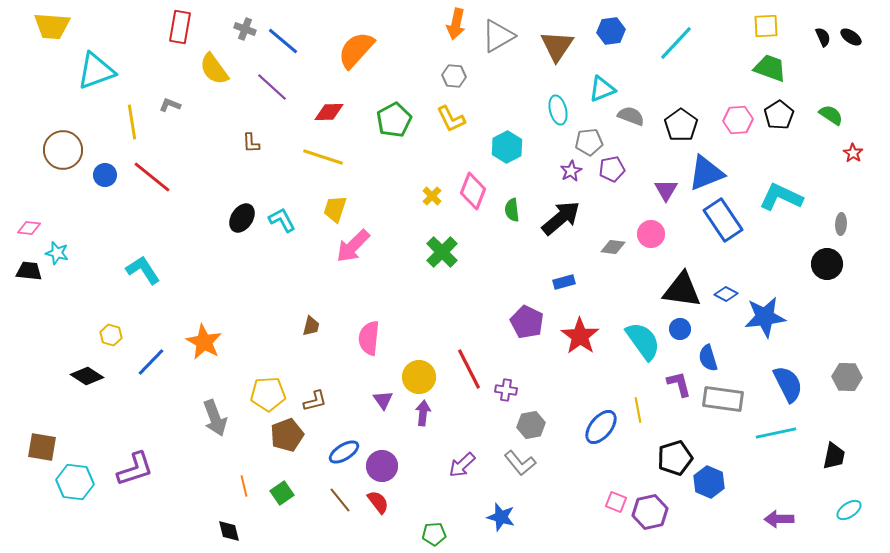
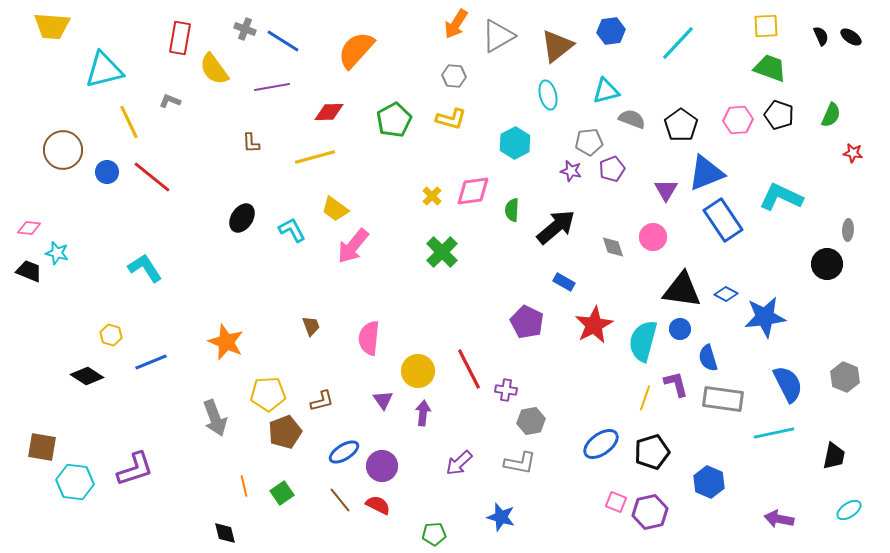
orange arrow at (456, 24): rotated 20 degrees clockwise
red rectangle at (180, 27): moved 11 px down
black semicircle at (823, 37): moved 2 px left, 1 px up
blue line at (283, 41): rotated 8 degrees counterclockwise
cyan line at (676, 43): moved 2 px right
brown triangle at (557, 46): rotated 18 degrees clockwise
cyan triangle at (96, 71): moved 8 px right, 1 px up; rotated 6 degrees clockwise
purple line at (272, 87): rotated 52 degrees counterclockwise
cyan triangle at (602, 89): moved 4 px right, 2 px down; rotated 8 degrees clockwise
gray L-shape at (170, 105): moved 4 px up
cyan ellipse at (558, 110): moved 10 px left, 15 px up
black pentagon at (779, 115): rotated 20 degrees counterclockwise
green semicircle at (831, 115): rotated 80 degrees clockwise
gray semicircle at (631, 116): moved 1 px right, 3 px down
yellow L-shape at (451, 119): rotated 48 degrees counterclockwise
yellow line at (132, 122): moved 3 px left; rotated 16 degrees counterclockwise
cyan hexagon at (507, 147): moved 8 px right, 4 px up
red star at (853, 153): rotated 24 degrees counterclockwise
yellow line at (323, 157): moved 8 px left; rotated 33 degrees counterclockwise
purple pentagon at (612, 169): rotated 10 degrees counterclockwise
purple star at (571, 171): rotated 30 degrees counterclockwise
blue circle at (105, 175): moved 2 px right, 3 px up
pink diamond at (473, 191): rotated 60 degrees clockwise
yellow trapezoid at (335, 209): rotated 72 degrees counterclockwise
green semicircle at (512, 210): rotated 10 degrees clockwise
black arrow at (561, 218): moved 5 px left, 9 px down
cyan L-shape at (282, 220): moved 10 px right, 10 px down
gray ellipse at (841, 224): moved 7 px right, 6 px down
pink circle at (651, 234): moved 2 px right, 3 px down
pink arrow at (353, 246): rotated 6 degrees counterclockwise
gray diamond at (613, 247): rotated 65 degrees clockwise
cyan L-shape at (143, 270): moved 2 px right, 2 px up
black trapezoid at (29, 271): rotated 16 degrees clockwise
blue rectangle at (564, 282): rotated 45 degrees clockwise
brown trapezoid at (311, 326): rotated 35 degrees counterclockwise
red star at (580, 336): moved 14 px right, 11 px up; rotated 9 degrees clockwise
cyan semicircle at (643, 341): rotated 129 degrees counterclockwise
orange star at (204, 342): moved 22 px right; rotated 6 degrees counterclockwise
blue line at (151, 362): rotated 24 degrees clockwise
yellow circle at (419, 377): moved 1 px left, 6 px up
gray hexagon at (847, 377): moved 2 px left; rotated 20 degrees clockwise
purple L-shape at (679, 384): moved 3 px left
brown L-shape at (315, 401): moved 7 px right
yellow line at (638, 410): moved 7 px right, 12 px up; rotated 30 degrees clockwise
gray hexagon at (531, 425): moved 4 px up
blue ellipse at (601, 427): moved 17 px down; rotated 15 degrees clockwise
cyan line at (776, 433): moved 2 px left
brown pentagon at (287, 435): moved 2 px left, 3 px up
black pentagon at (675, 458): moved 23 px left, 6 px up
gray L-shape at (520, 463): rotated 40 degrees counterclockwise
purple arrow at (462, 465): moved 3 px left, 2 px up
red semicircle at (378, 502): moved 3 px down; rotated 25 degrees counterclockwise
purple arrow at (779, 519): rotated 12 degrees clockwise
black diamond at (229, 531): moved 4 px left, 2 px down
